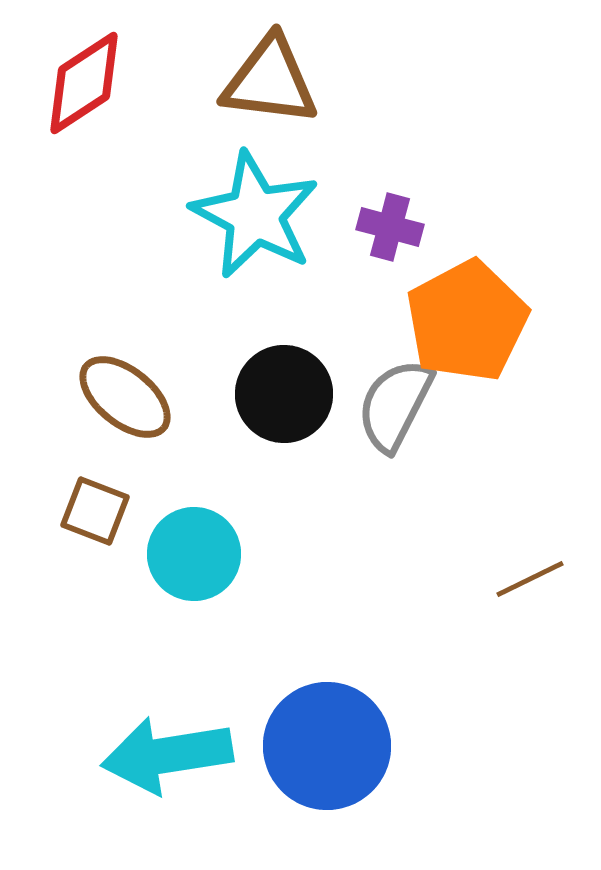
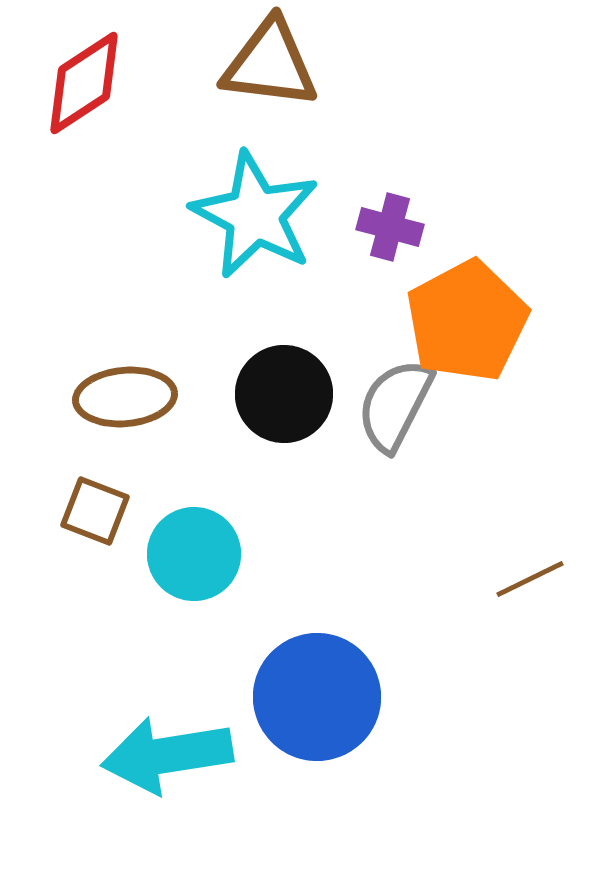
brown triangle: moved 17 px up
brown ellipse: rotated 44 degrees counterclockwise
blue circle: moved 10 px left, 49 px up
